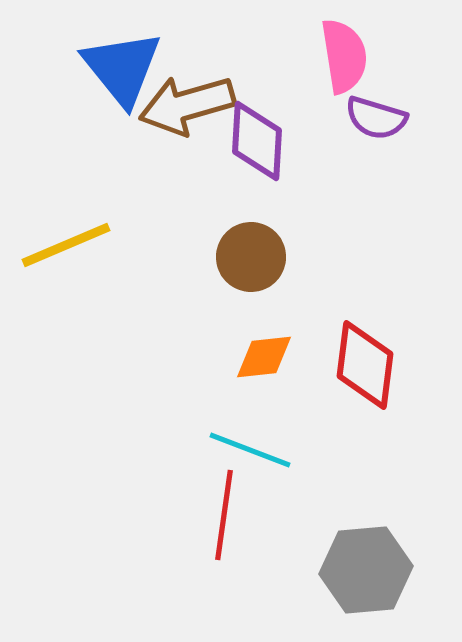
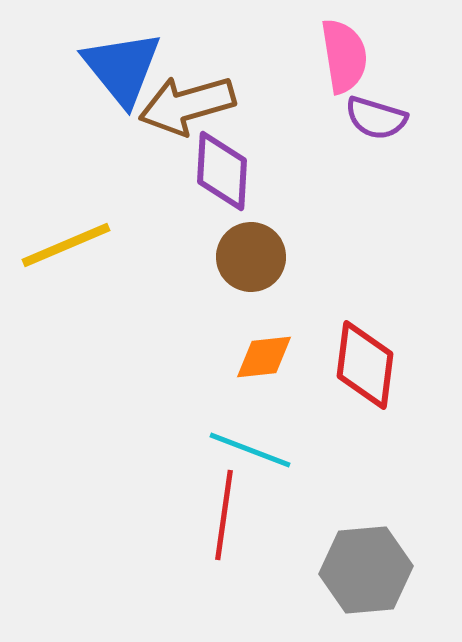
purple diamond: moved 35 px left, 30 px down
